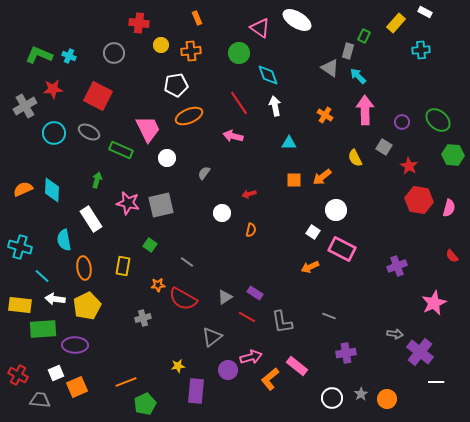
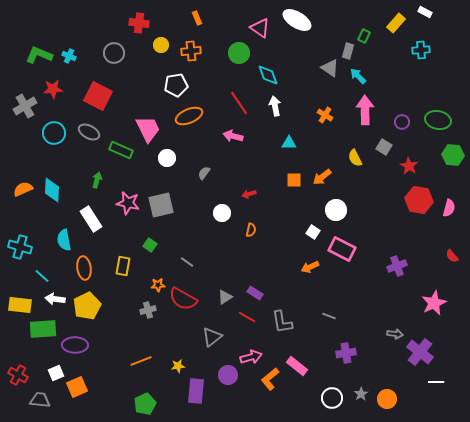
green ellipse at (438, 120): rotated 30 degrees counterclockwise
gray cross at (143, 318): moved 5 px right, 8 px up
purple circle at (228, 370): moved 5 px down
orange line at (126, 382): moved 15 px right, 21 px up
